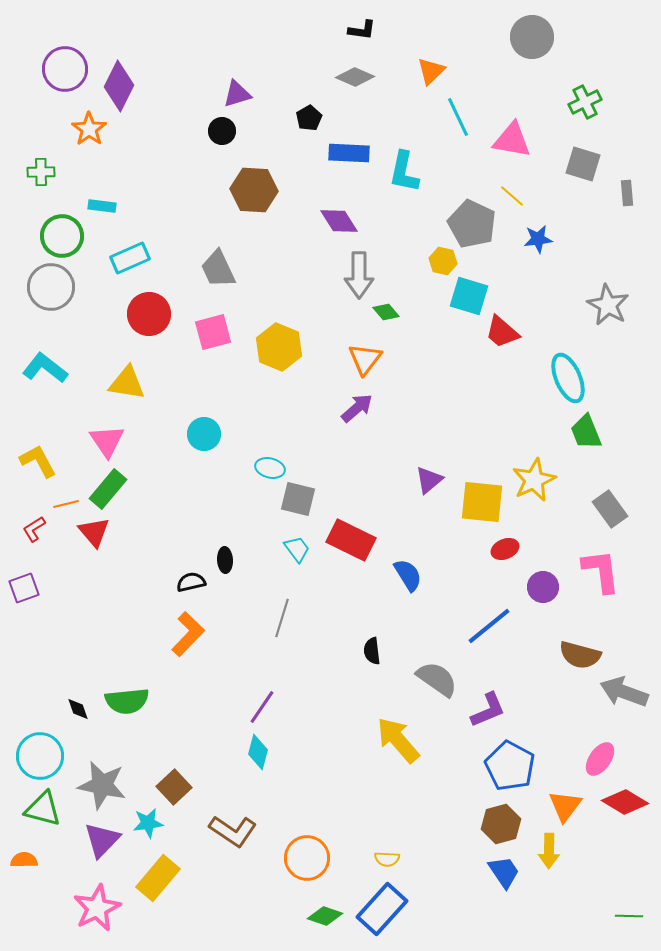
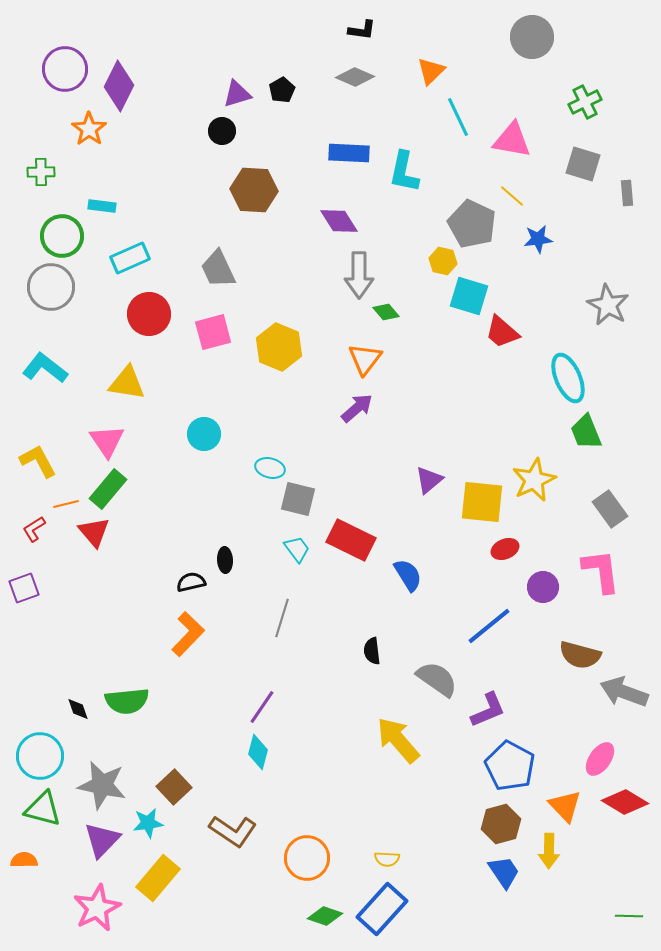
black pentagon at (309, 118): moved 27 px left, 28 px up
orange triangle at (565, 806): rotated 21 degrees counterclockwise
